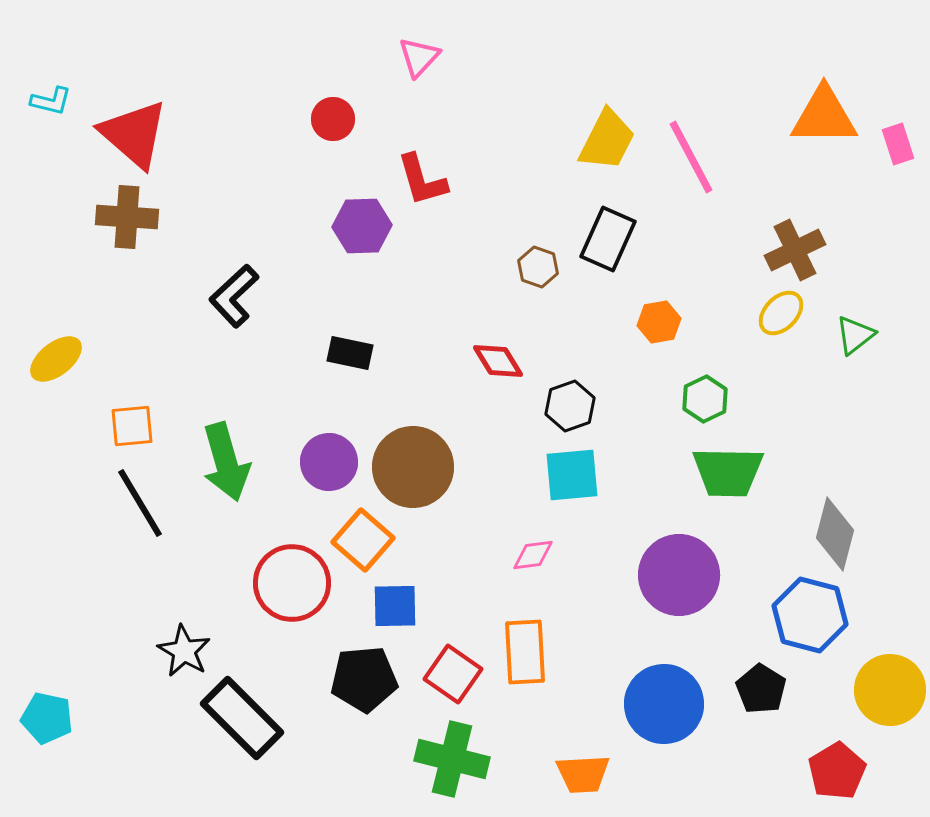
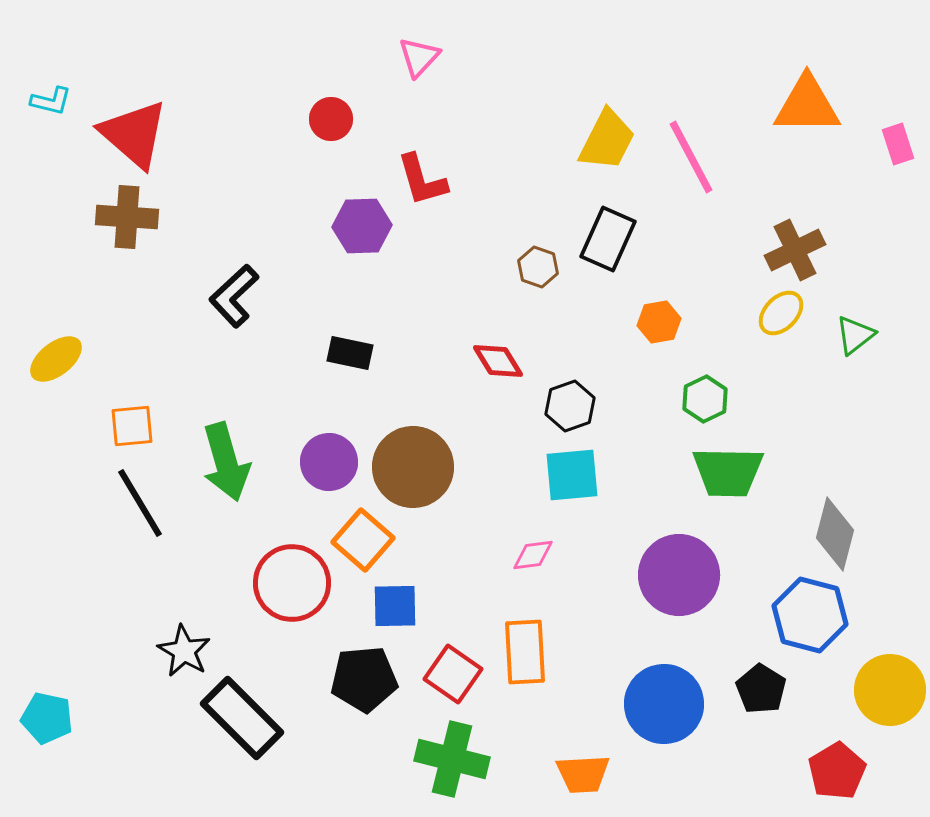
orange triangle at (824, 116): moved 17 px left, 11 px up
red circle at (333, 119): moved 2 px left
